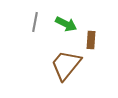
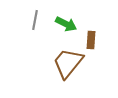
gray line: moved 2 px up
brown trapezoid: moved 2 px right, 2 px up
